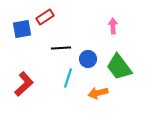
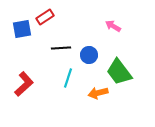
pink arrow: rotated 56 degrees counterclockwise
blue circle: moved 1 px right, 4 px up
green trapezoid: moved 5 px down
